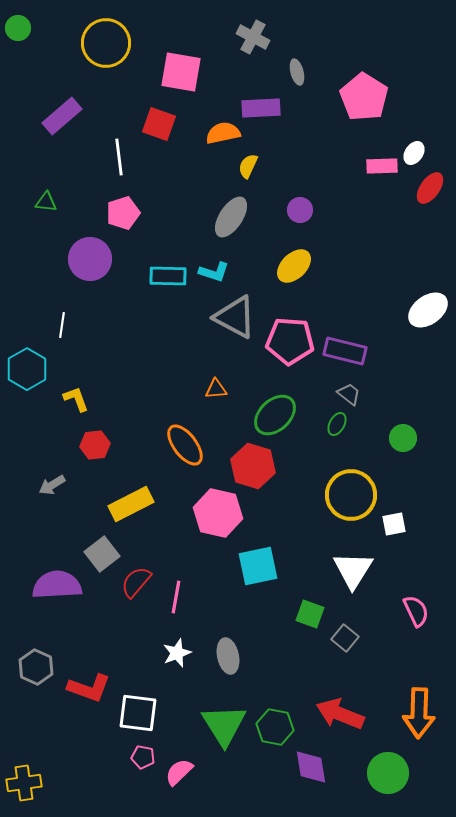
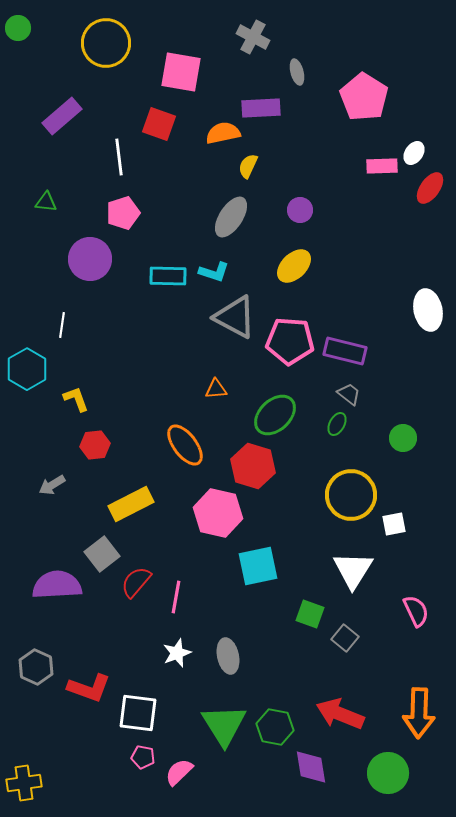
white ellipse at (428, 310): rotated 66 degrees counterclockwise
